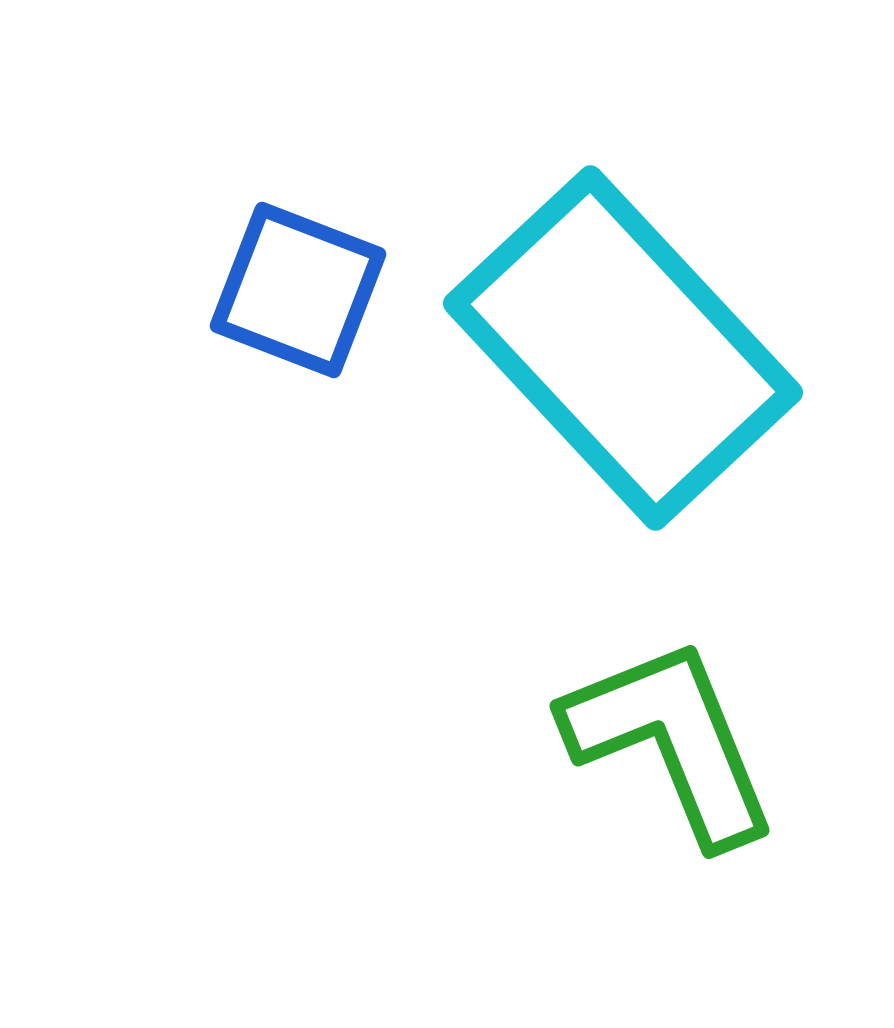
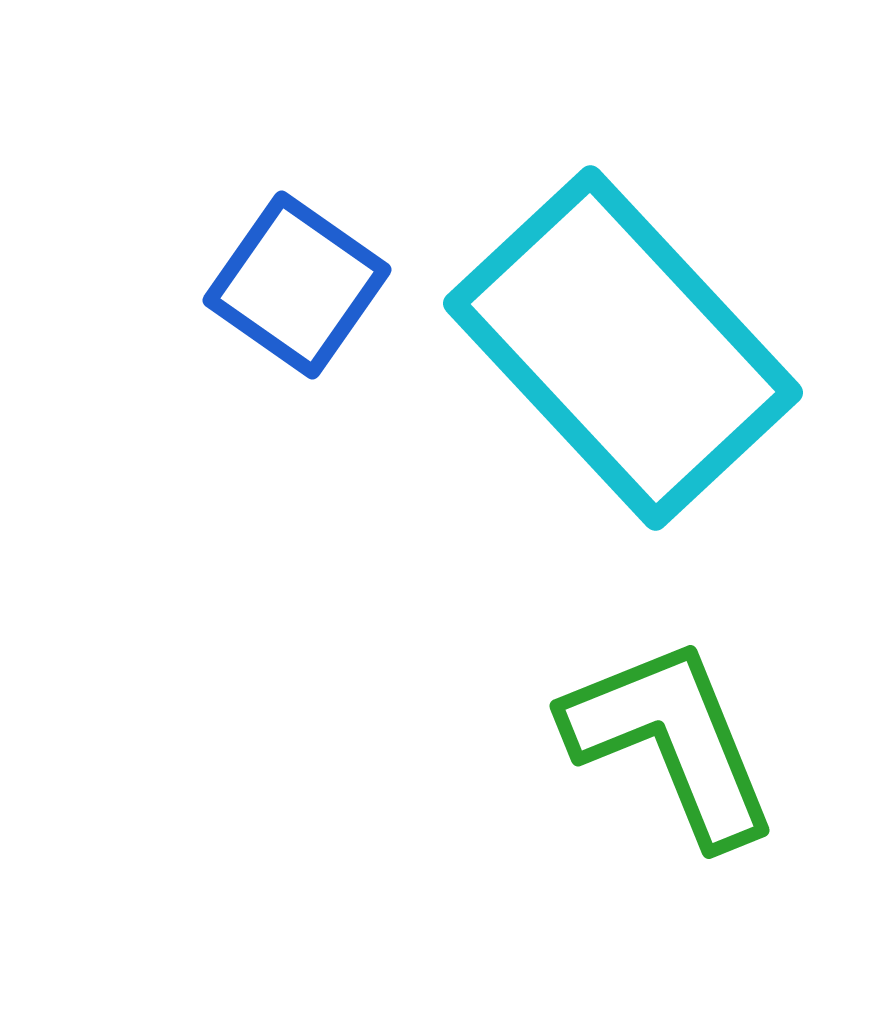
blue square: moved 1 px left, 5 px up; rotated 14 degrees clockwise
